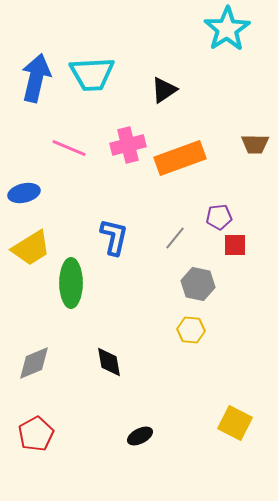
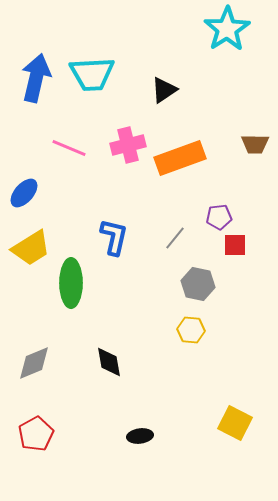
blue ellipse: rotated 36 degrees counterclockwise
black ellipse: rotated 20 degrees clockwise
